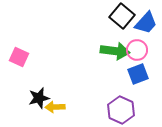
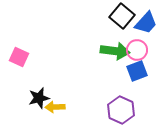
blue square: moved 1 px left, 3 px up
